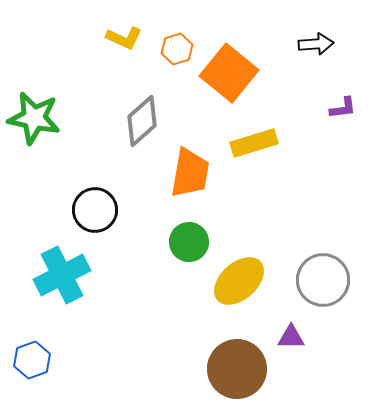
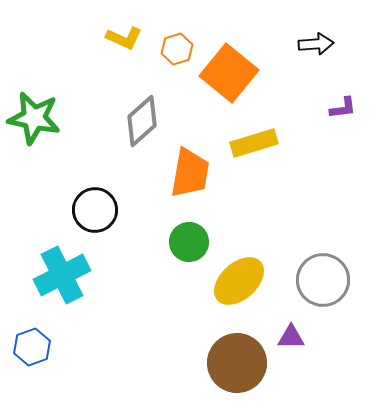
blue hexagon: moved 13 px up
brown circle: moved 6 px up
